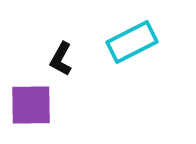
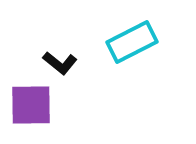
black L-shape: moved 1 px left, 4 px down; rotated 80 degrees counterclockwise
